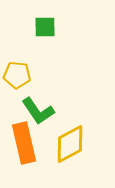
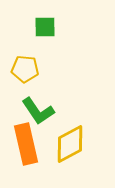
yellow pentagon: moved 8 px right, 6 px up
orange rectangle: moved 2 px right, 1 px down
